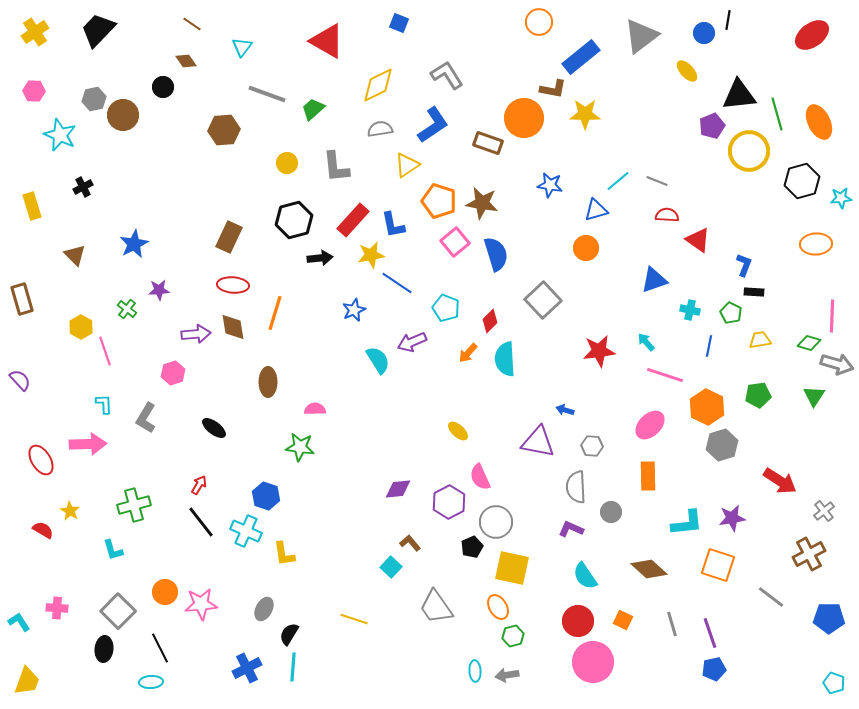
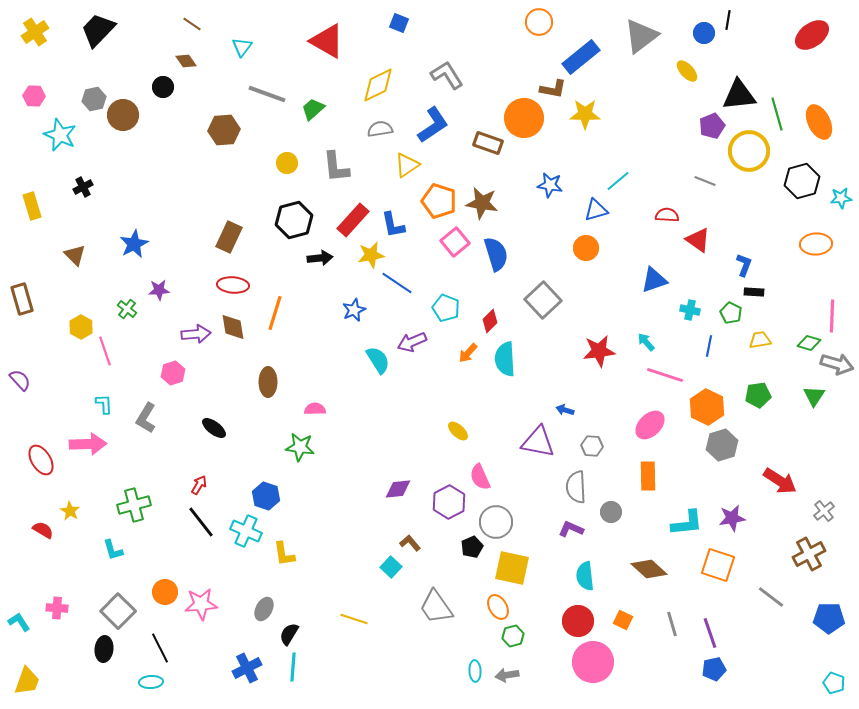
pink hexagon at (34, 91): moved 5 px down
gray line at (657, 181): moved 48 px right
cyan semicircle at (585, 576): rotated 28 degrees clockwise
